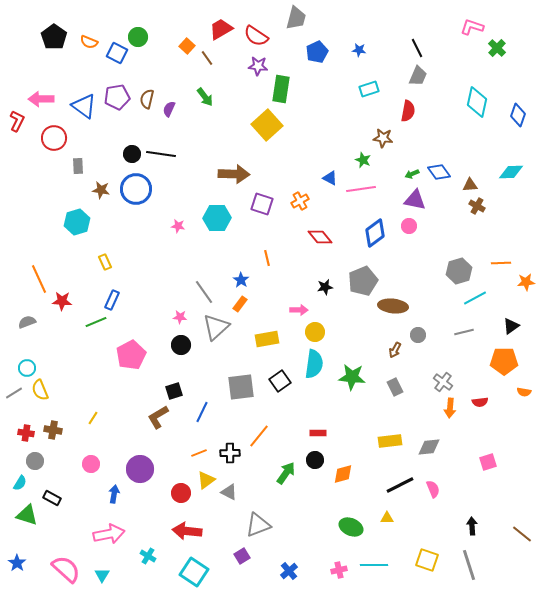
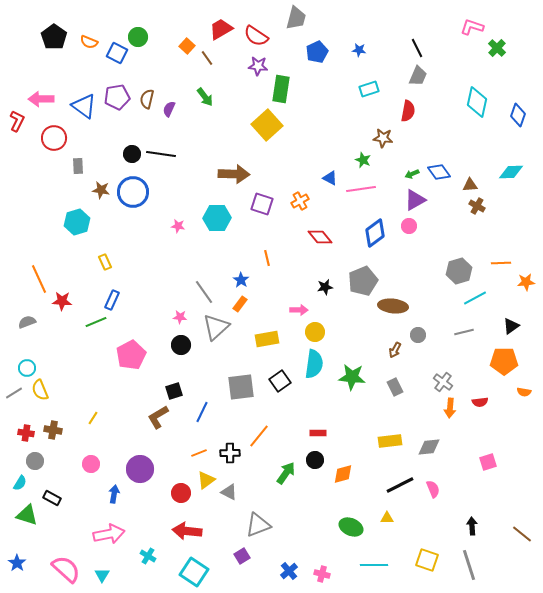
blue circle at (136, 189): moved 3 px left, 3 px down
purple triangle at (415, 200): rotated 40 degrees counterclockwise
pink cross at (339, 570): moved 17 px left, 4 px down; rotated 28 degrees clockwise
